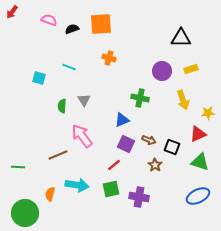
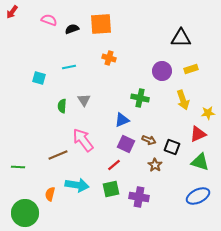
cyan line: rotated 32 degrees counterclockwise
pink arrow: moved 1 px right, 4 px down
